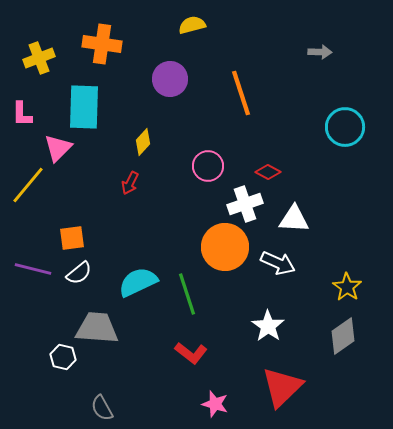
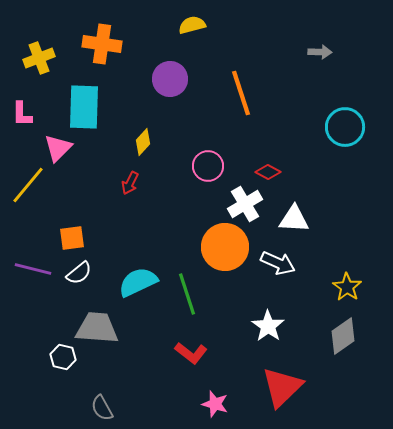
white cross: rotated 12 degrees counterclockwise
